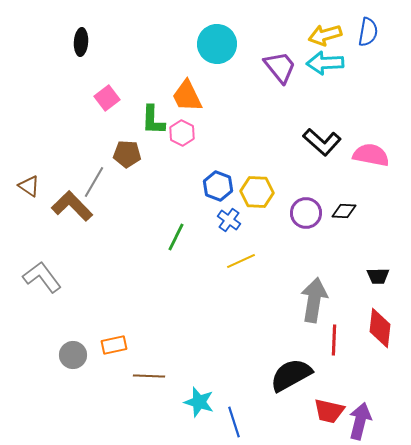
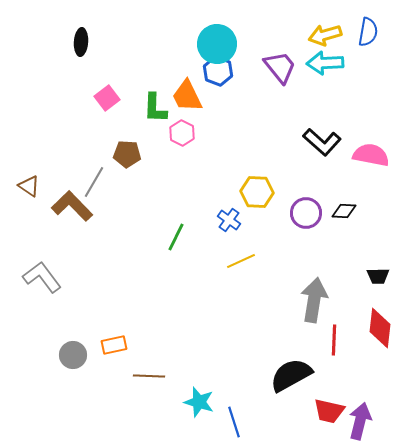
green L-shape: moved 2 px right, 12 px up
blue hexagon: moved 115 px up
